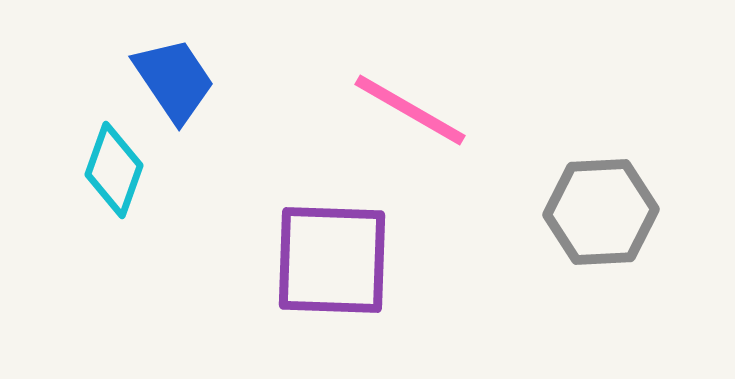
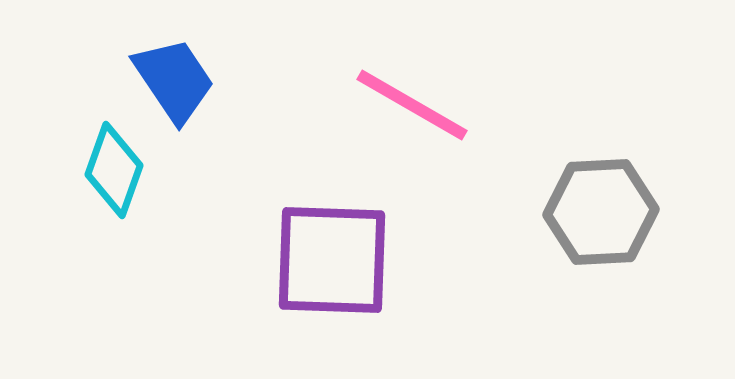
pink line: moved 2 px right, 5 px up
